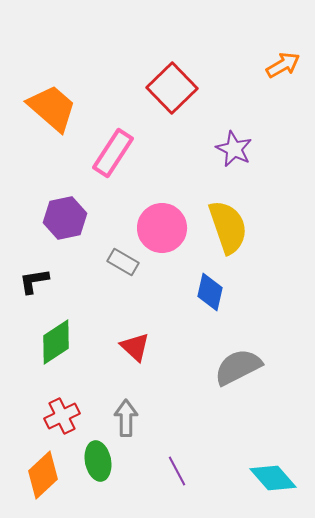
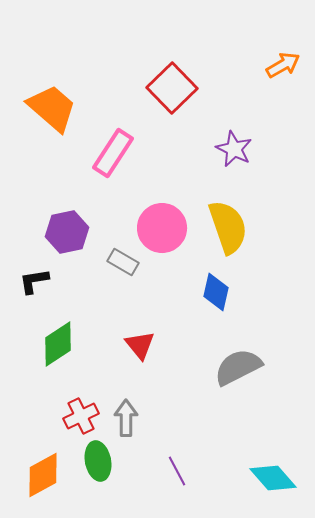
purple hexagon: moved 2 px right, 14 px down
blue diamond: moved 6 px right
green diamond: moved 2 px right, 2 px down
red triangle: moved 5 px right, 2 px up; rotated 8 degrees clockwise
red cross: moved 19 px right
orange diamond: rotated 15 degrees clockwise
